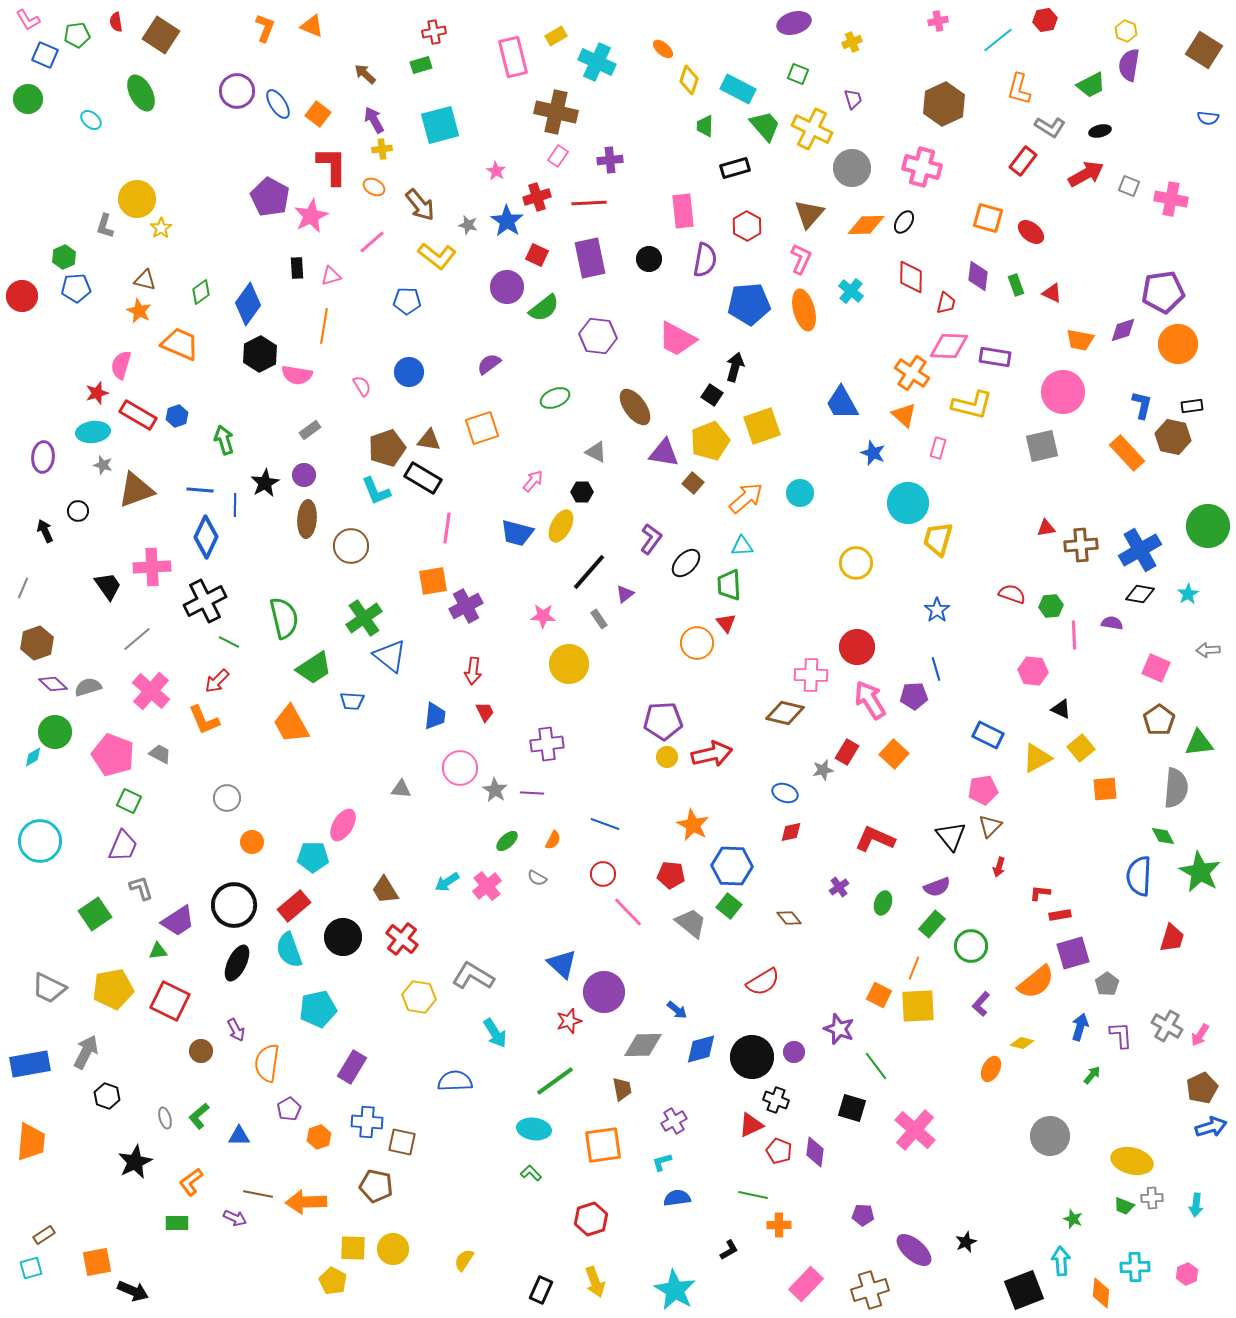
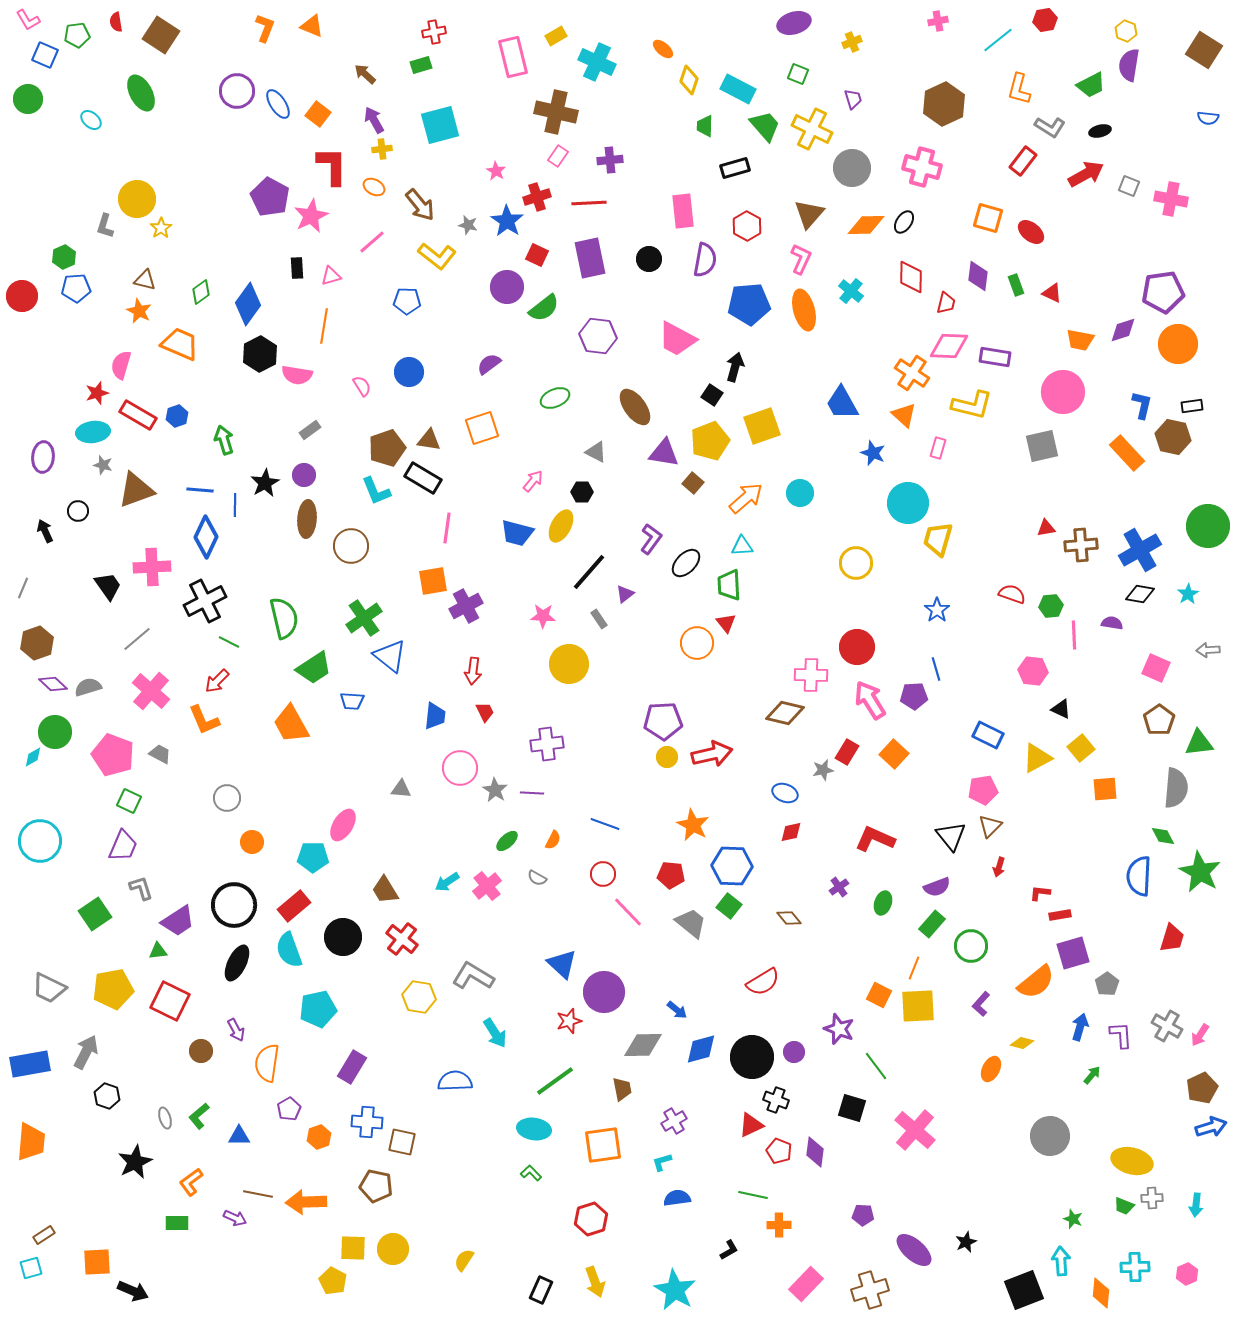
orange square at (97, 1262): rotated 8 degrees clockwise
